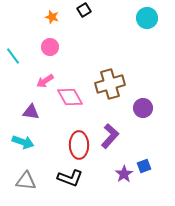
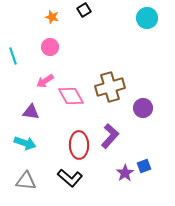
cyan line: rotated 18 degrees clockwise
brown cross: moved 3 px down
pink diamond: moved 1 px right, 1 px up
cyan arrow: moved 2 px right, 1 px down
purple star: moved 1 px right, 1 px up
black L-shape: rotated 20 degrees clockwise
